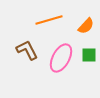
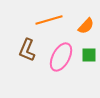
brown L-shape: rotated 130 degrees counterclockwise
pink ellipse: moved 1 px up
